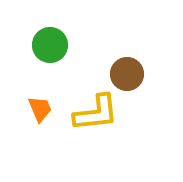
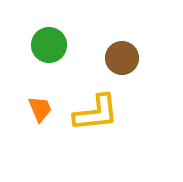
green circle: moved 1 px left
brown circle: moved 5 px left, 16 px up
